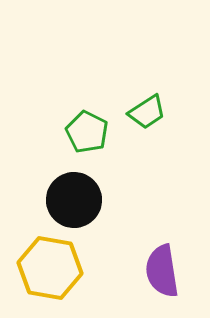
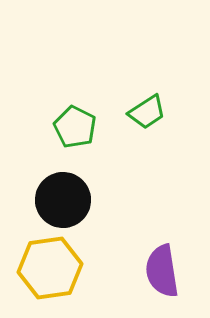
green pentagon: moved 12 px left, 5 px up
black circle: moved 11 px left
yellow hexagon: rotated 18 degrees counterclockwise
